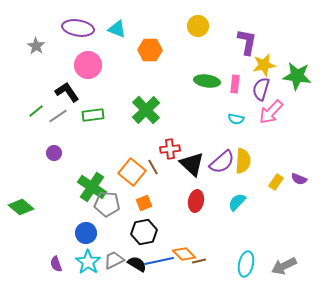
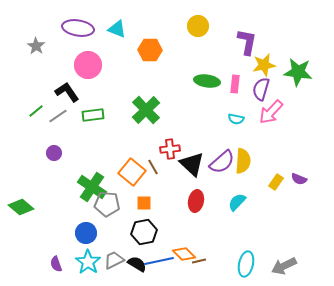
green star at (297, 76): moved 1 px right, 4 px up
orange square at (144, 203): rotated 21 degrees clockwise
